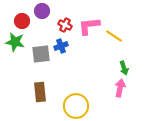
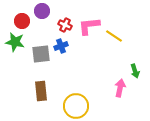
green arrow: moved 11 px right, 3 px down
brown rectangle: moved 1 px right, 1 px up
